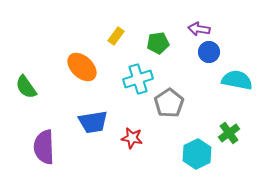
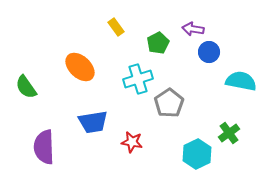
purple arrow: moved 6 px left
yellow rectangle: moved 9 px up; rotated 72 degrees counterclockwise
green pentagon: rotated 20 degrees counterclockwise
orange ellipse: moved 2 px left
cyan semicircle: moved 4 px right, 1 px down
red star: moved 4 px down
